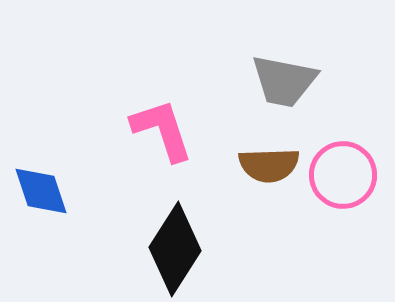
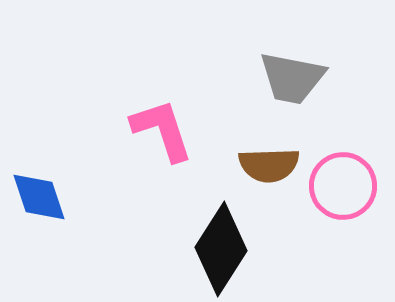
gray trapezoid: moved 8 px right, 3 px up
pink circle: moved 11 px down
blue diamond: moved 2 px left, 6 px down
black diamond: moved 46 px right
